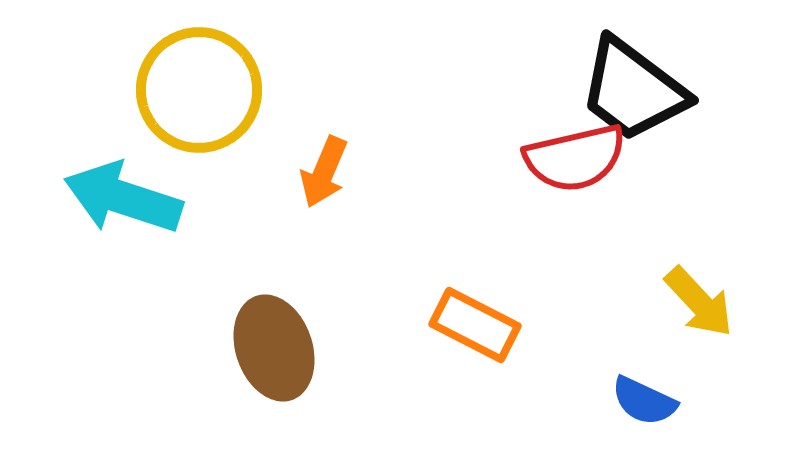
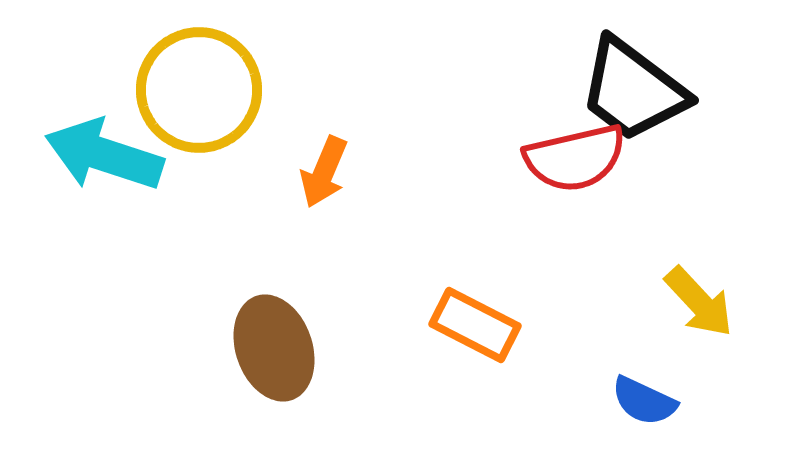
cyan arrow: moved 19 px left, 43 px up
